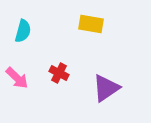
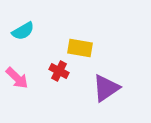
yellow rectangle: moved 11 px left, 24 px down
cyan semicircle: rotated 45 degrees clockwise
red cross: moved 2 px up
